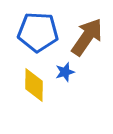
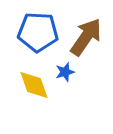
brown arrow: moved 1 px left
yellow diamond: rotated 20 degrees counterclockwise
